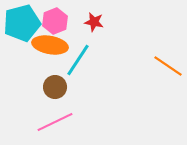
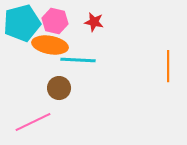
pink hexagon: rotated 25 degrees counterclockwise
cyan line: rotated 60 degrees clockwise
orange line: rotated 56 degrees clockwise
brown circle: moved 4 px right, 1 px down
pink line: moved 22 px left
